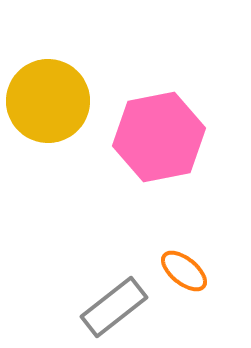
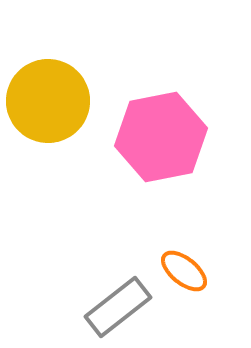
pink hexagon: moved 2 px right
gray rectangle: moved 4 px right
